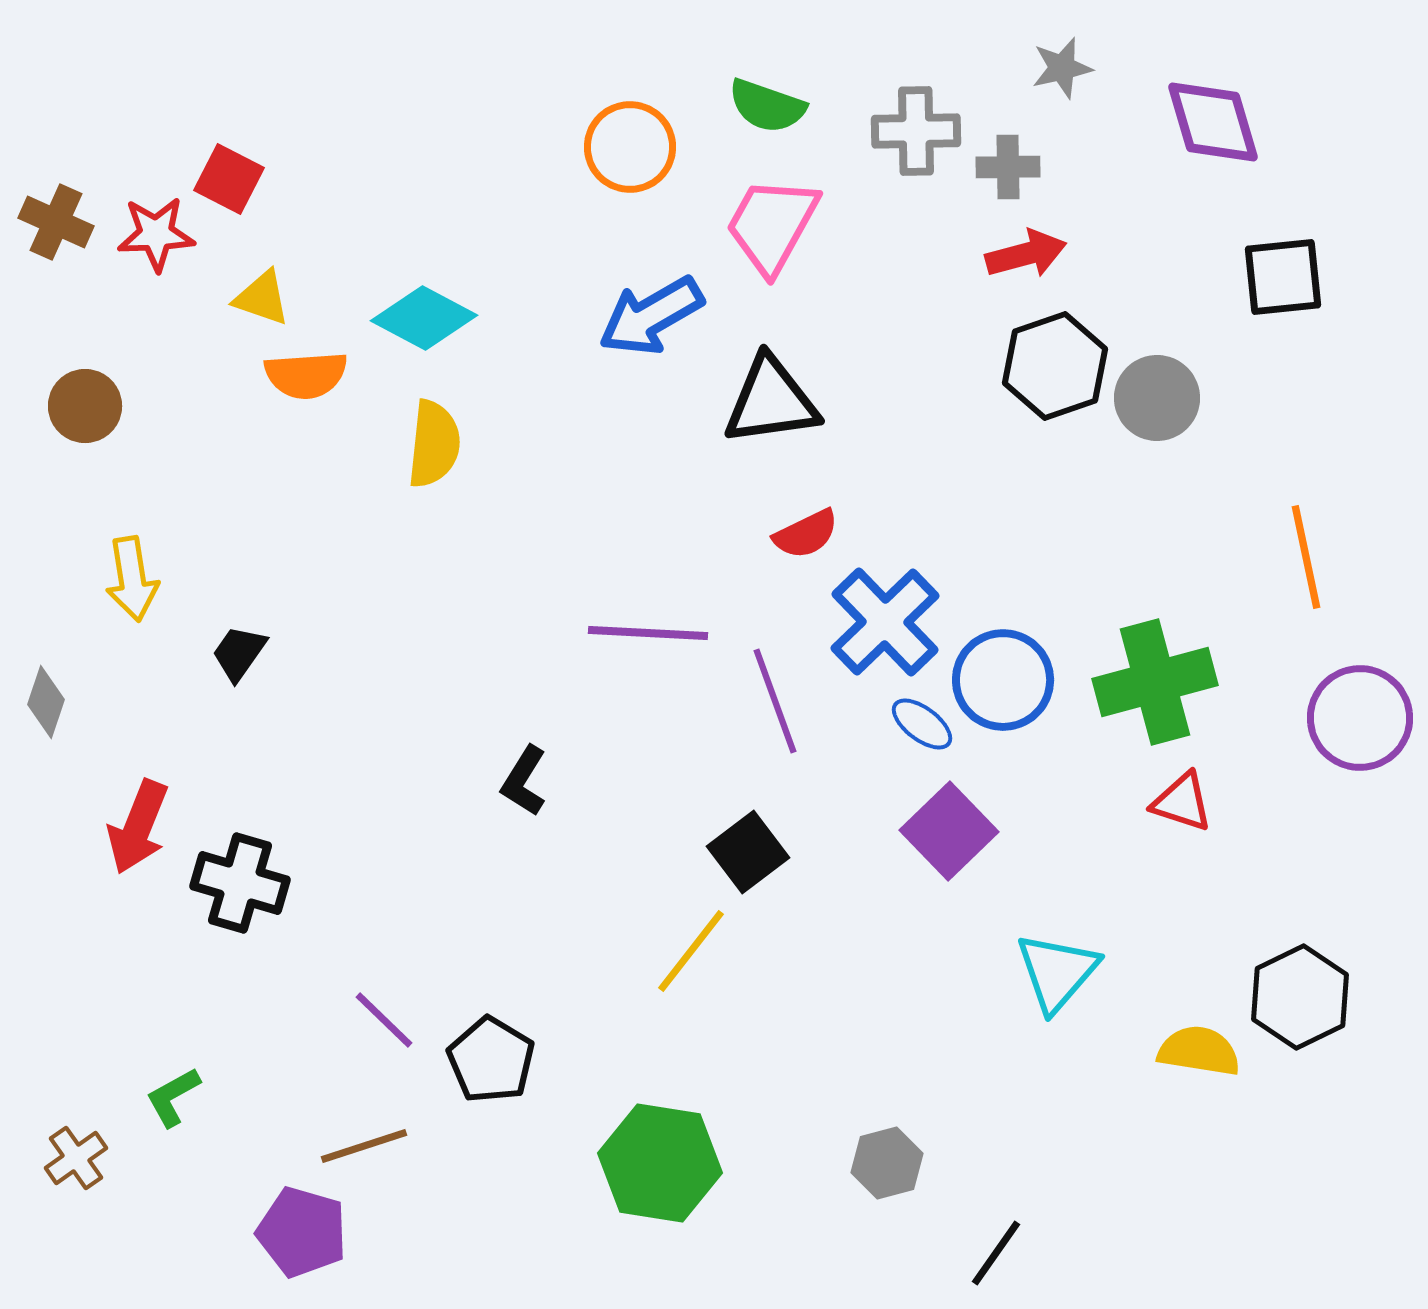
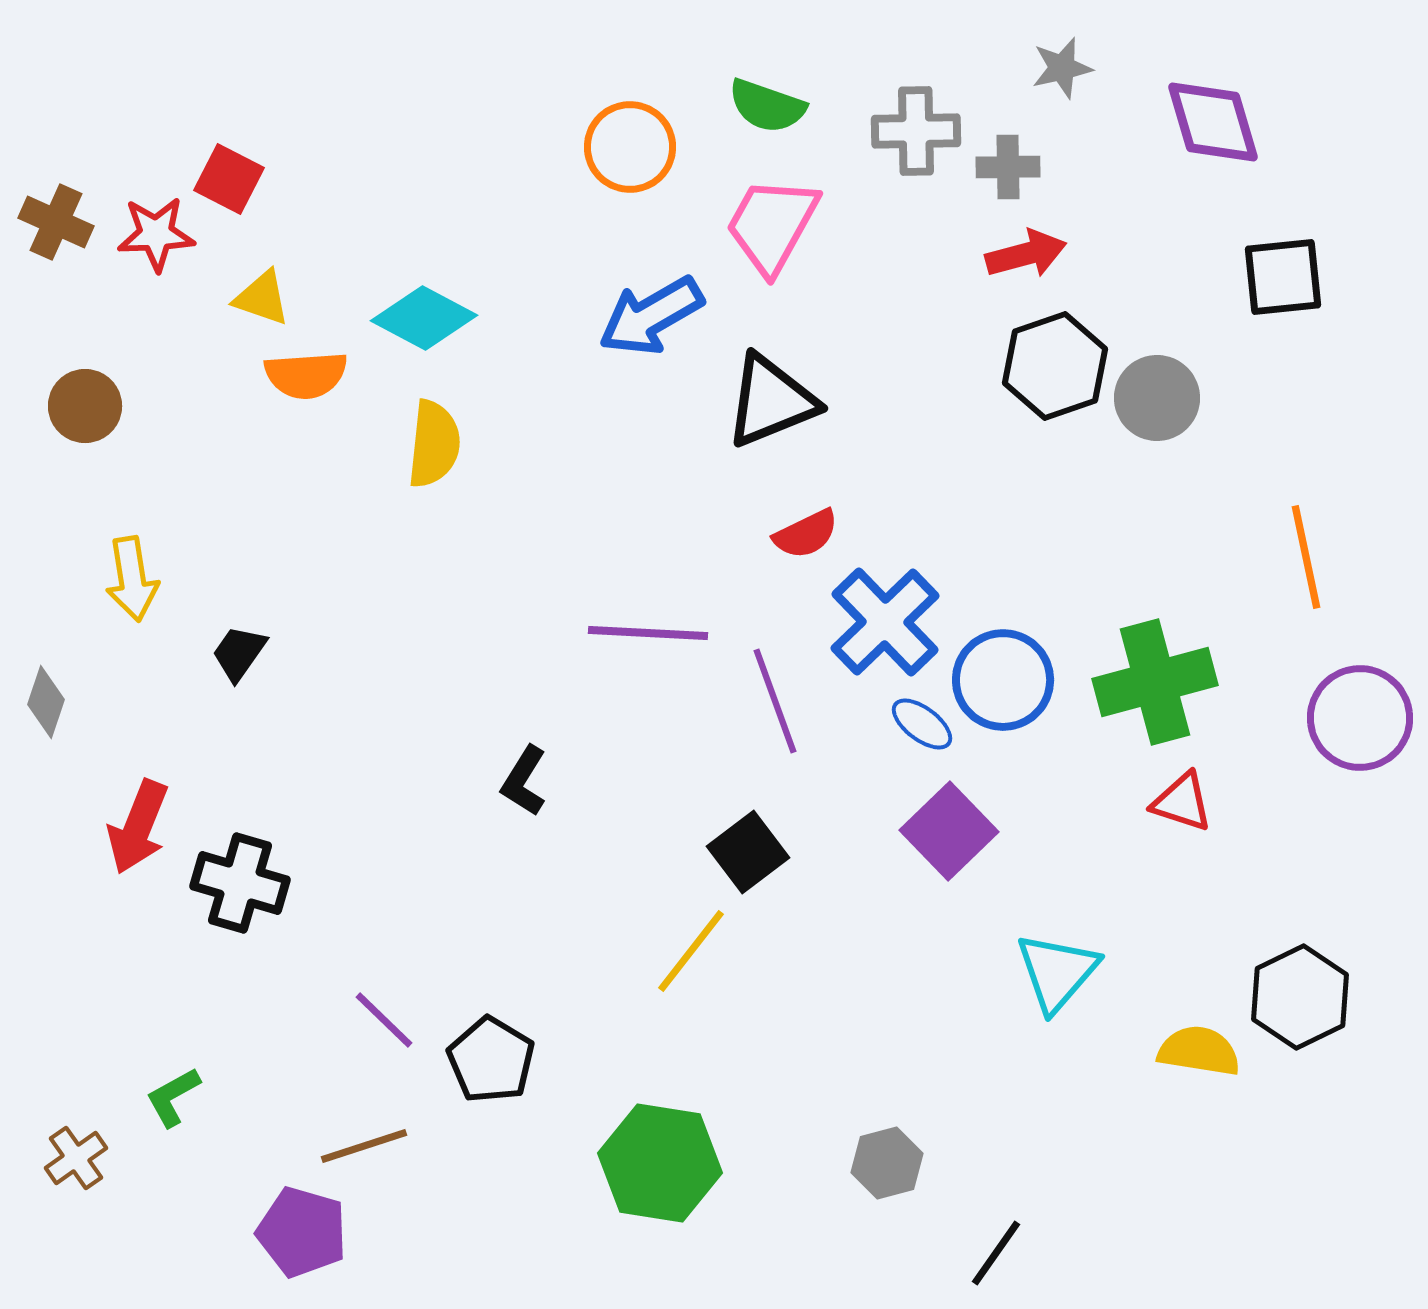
black triangle at (771, 401): rotated 14 degrees counterclockwise
